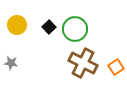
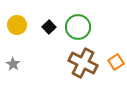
green circle: moved 3 px right, 2 px up
gray star: moved 2 px right, 1 px down; rotated 24 degrees clockwise
orange square: moved 5 px up
